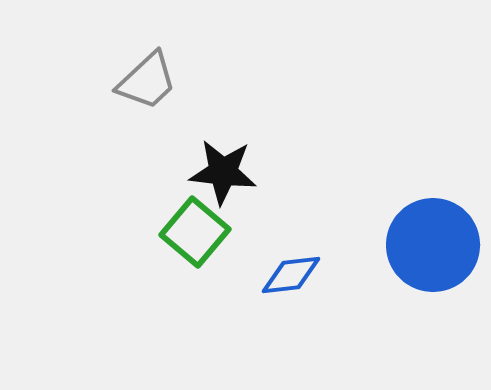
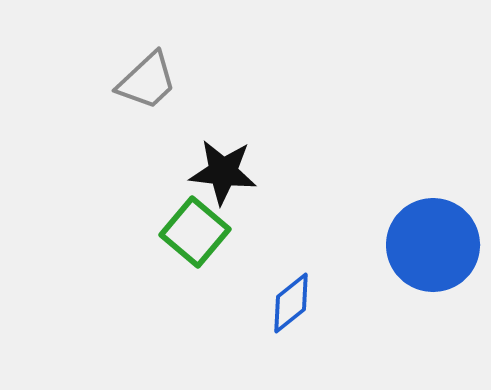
blue diamond: moved 28 px down; rotated 32 degrees counterclockwise
